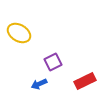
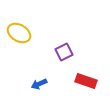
purple square: moved 11 px right, 10 px up
red rectangle: moved 1 px right; rotated 45 degrees clockwise
